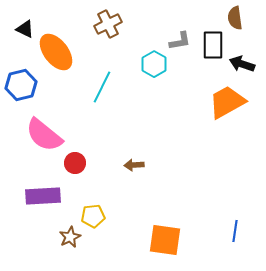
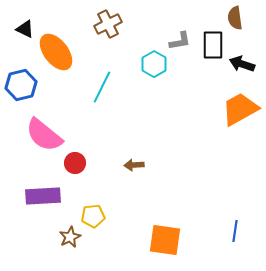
orange trapezoid: moved 13 px right, 7 px down
